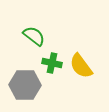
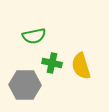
green semicircle: rotated 130 degrees clockwise
yellow semicircle: rotated 20 degrees clockwise
